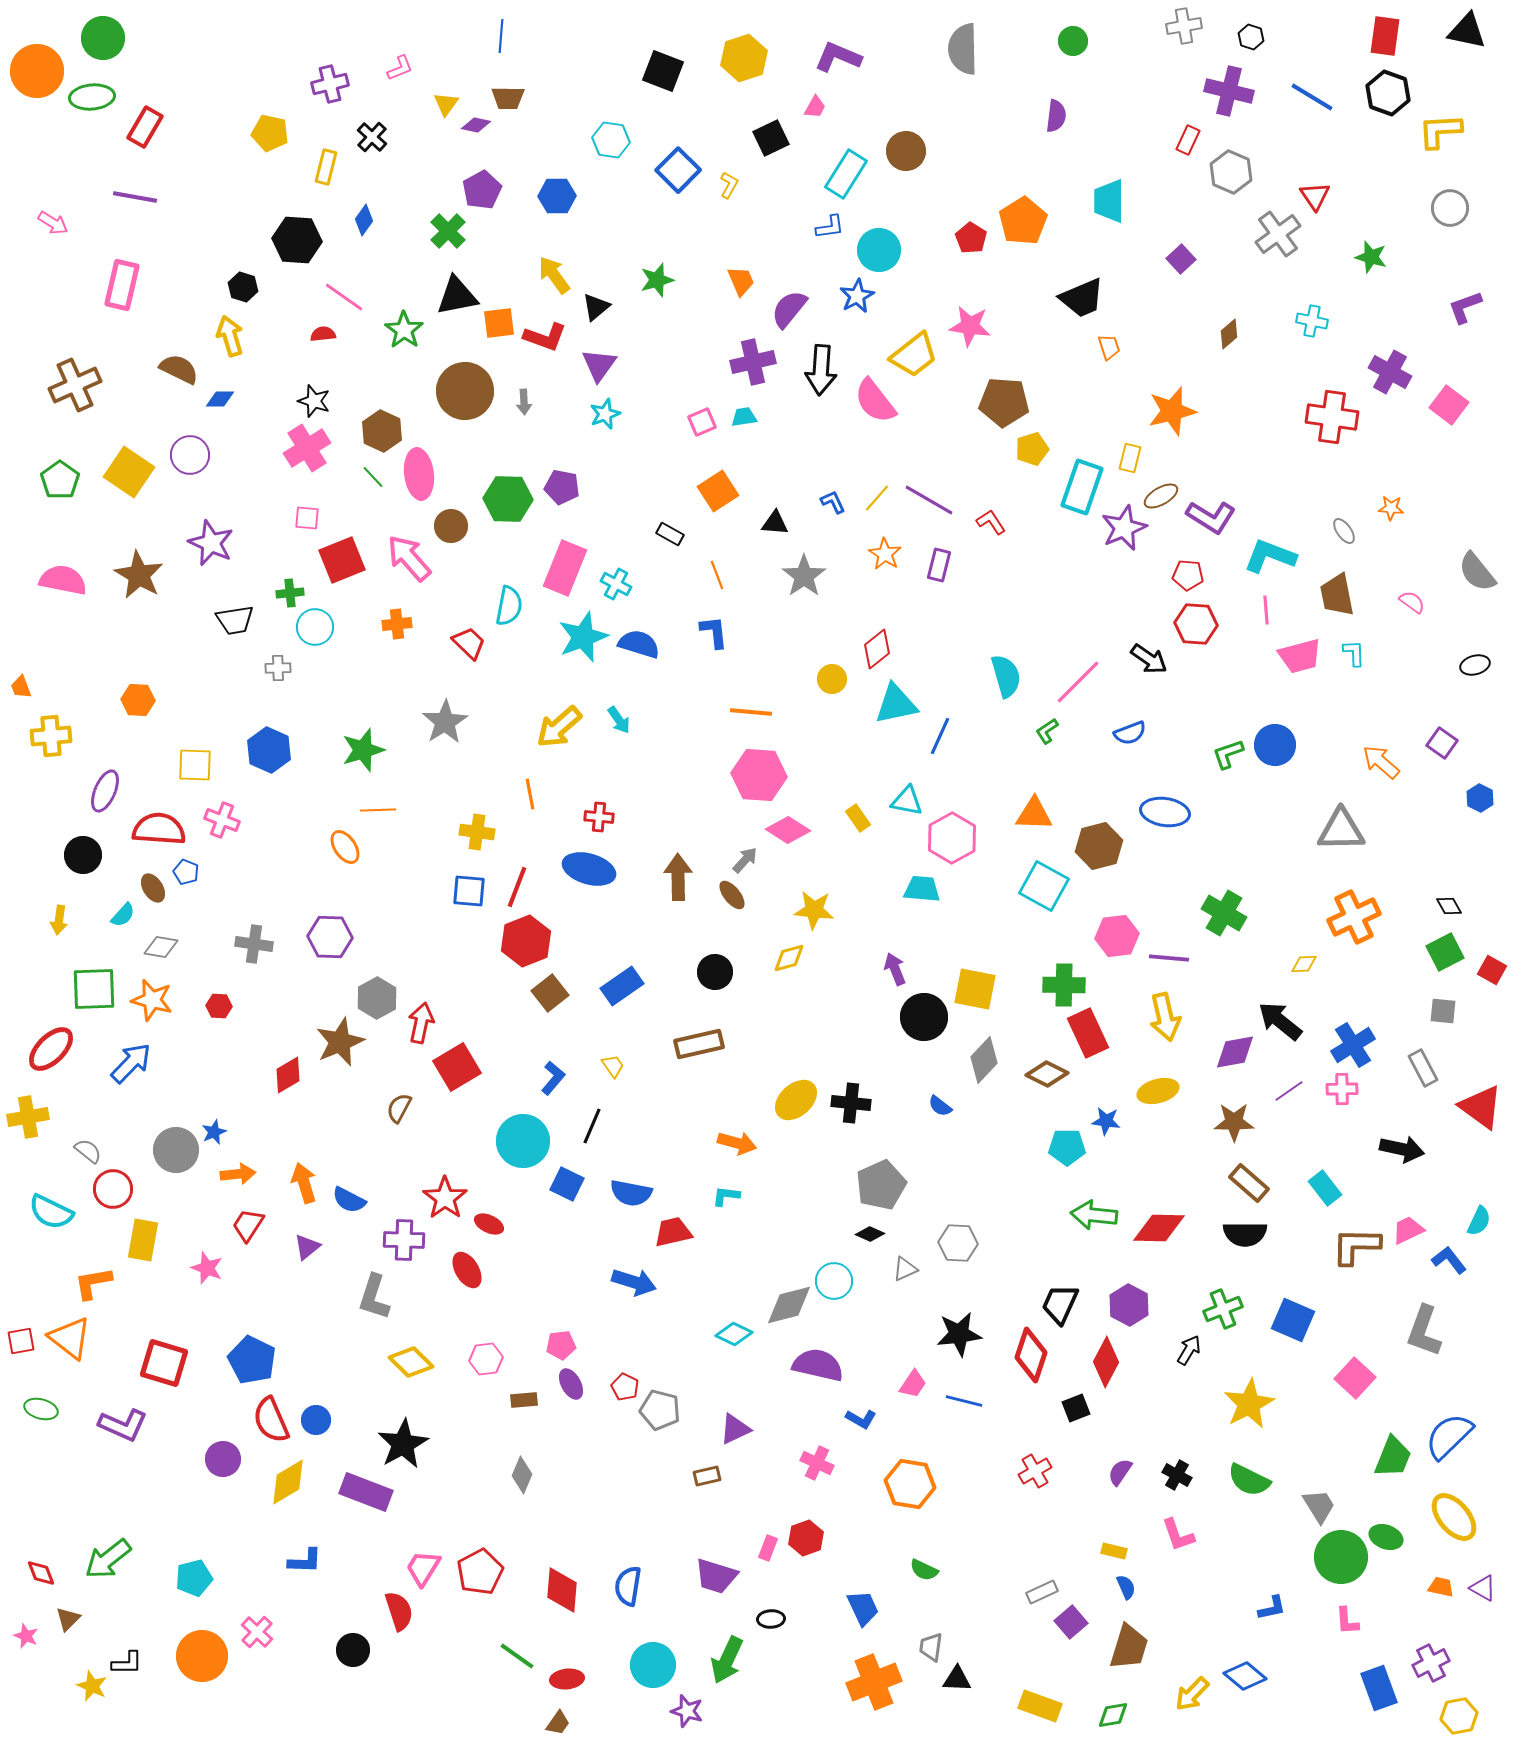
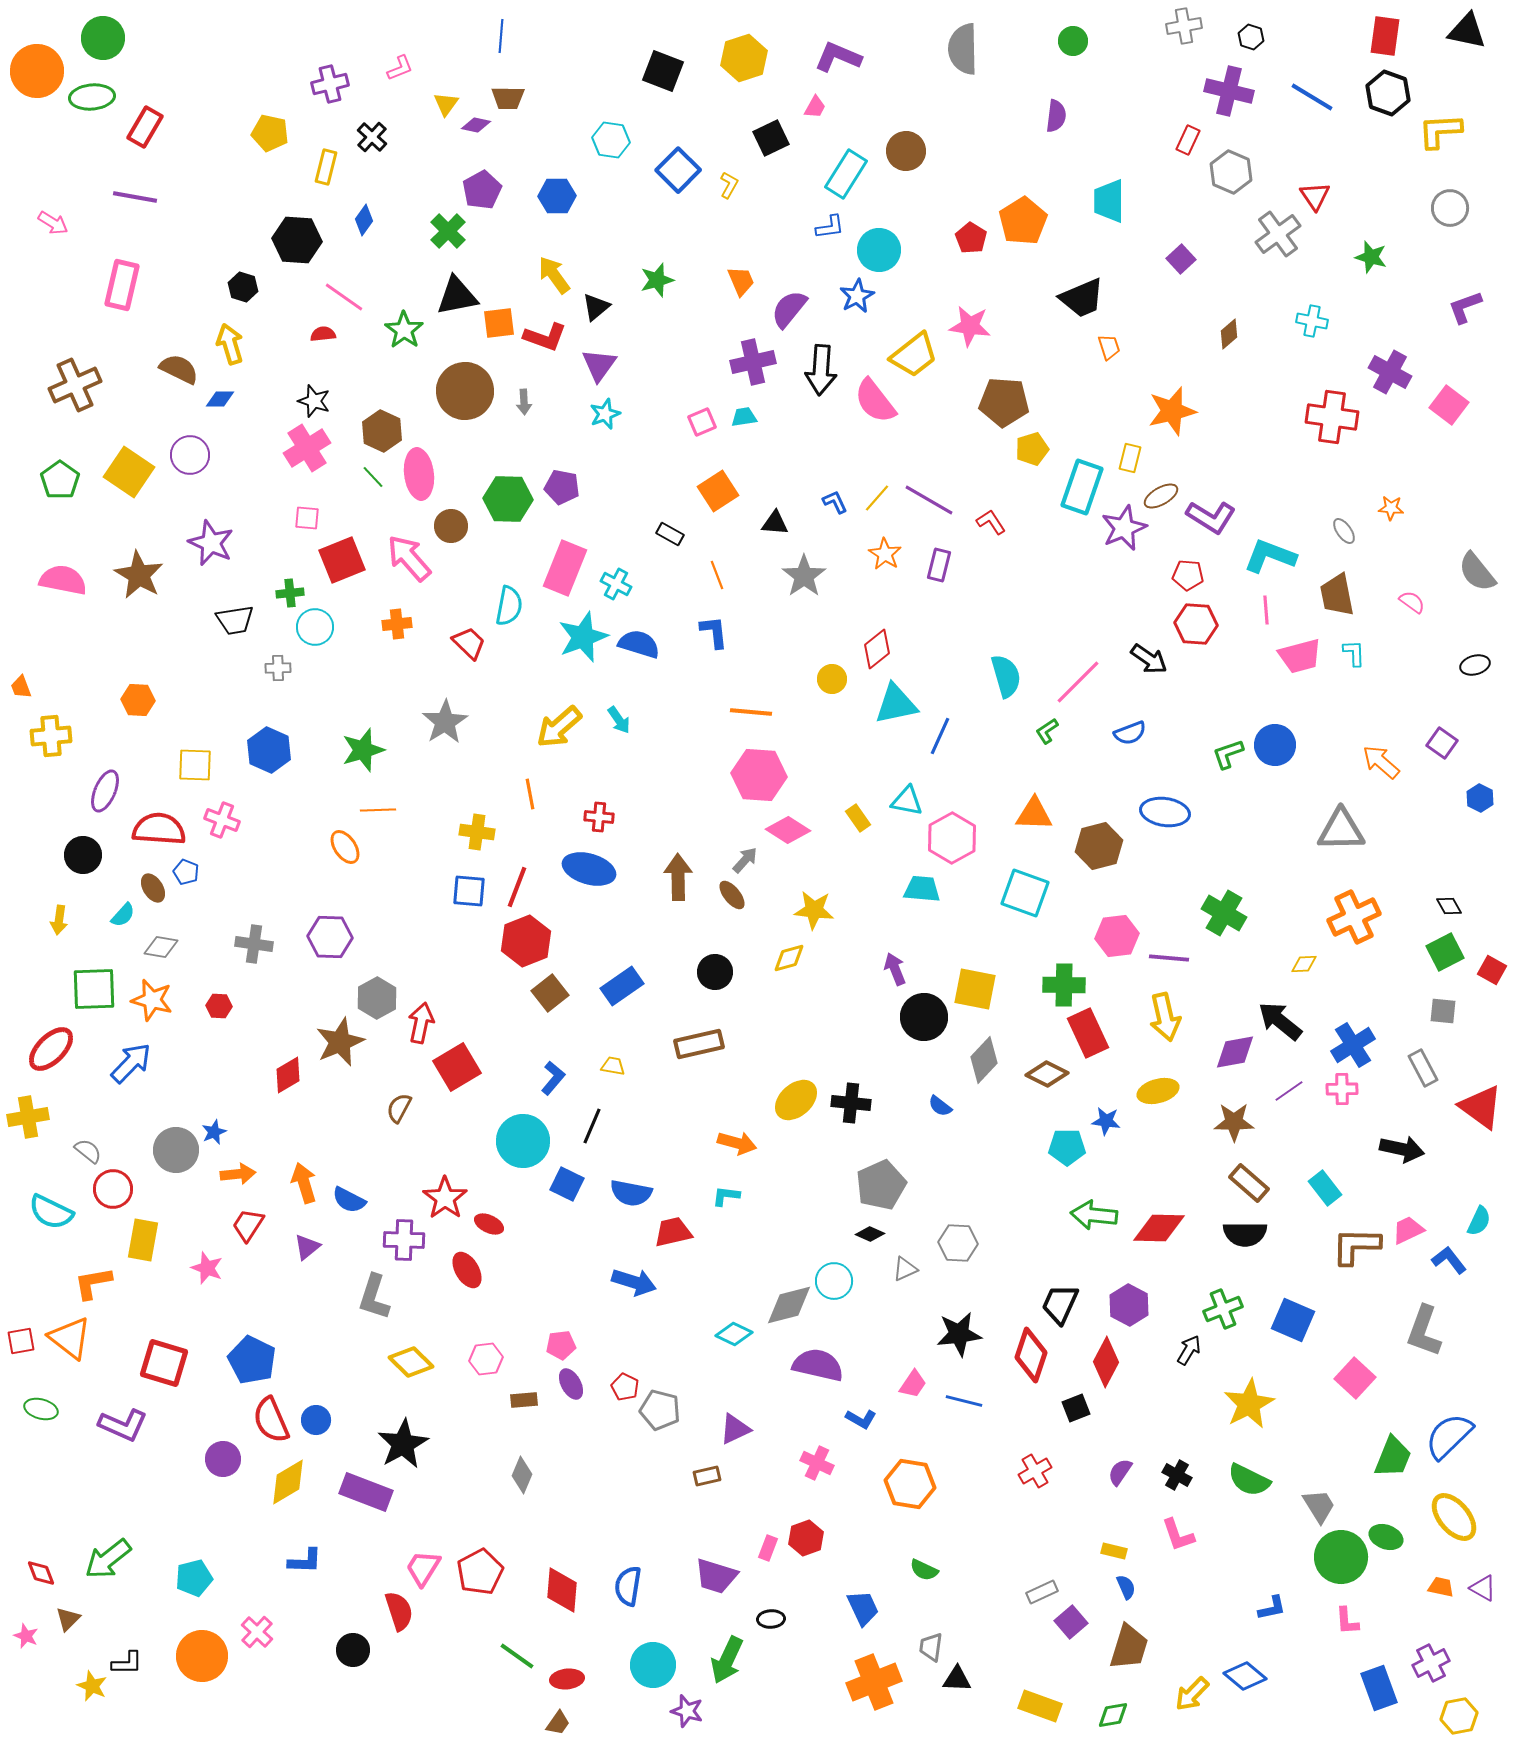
yellow arrow at (230, 336): moved 8 px down
blue L-shape at (833, 502): moved 2 px right
cyan square at (1044, 886): moved 19 px left, 7 px down; rotated 9 degrees counterclockwise
yellow trapezoid at (613, 1066): rotated 45 degrees counterclockwise
